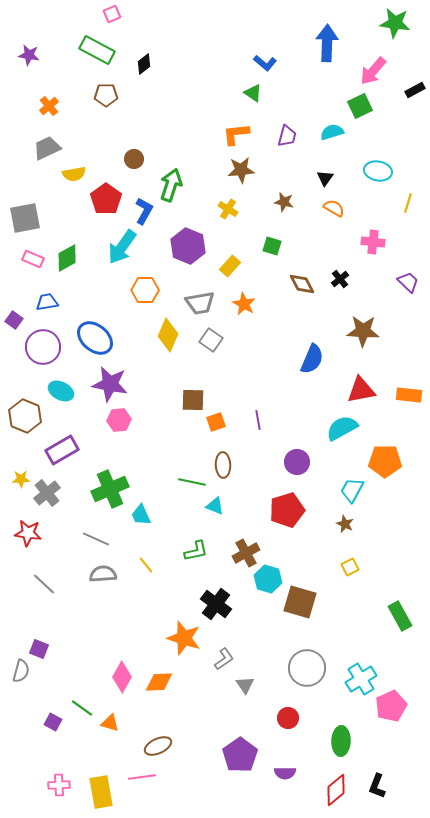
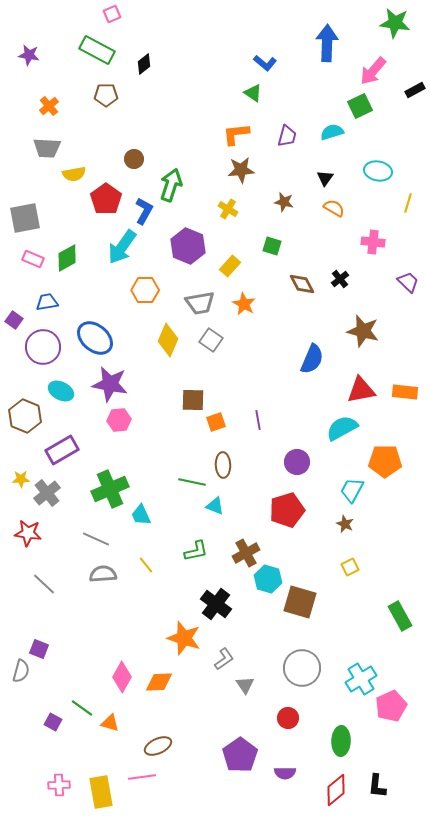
gray trapezoid at (47, 148): rotated 152 degrees counterclockwise
brown star at (363, 331): rotated 12 degrees clockwise
yellow diamond at (168, 335): moved 5 px down
orange rectangle at (409, 395): moved 4 px left, 3 px up
gray circle at (307, 668): moved 5 px left
black L-shape at (377, 786): rotated 15 degrees counterclockwise
